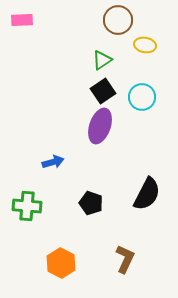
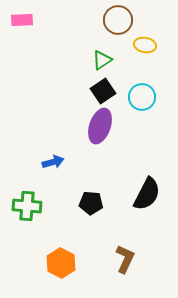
black pentagon: rotated 15 degrees counterclockwise
